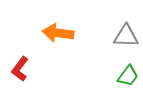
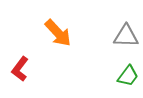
orange arrow: rotated 140 degrees counterclockwise
